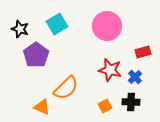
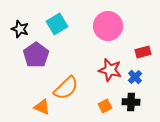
pink circle: moved 1 px right
